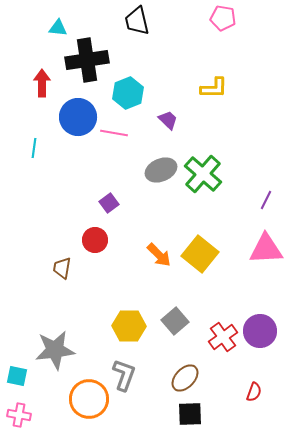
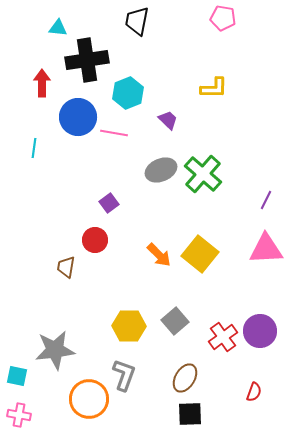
black trapezoid: rotated 24 degrees clockwise
brown trapezoid: moved 4 px right, 1 px up
brown ellipse: rotated 12 degrees counterclockwise
